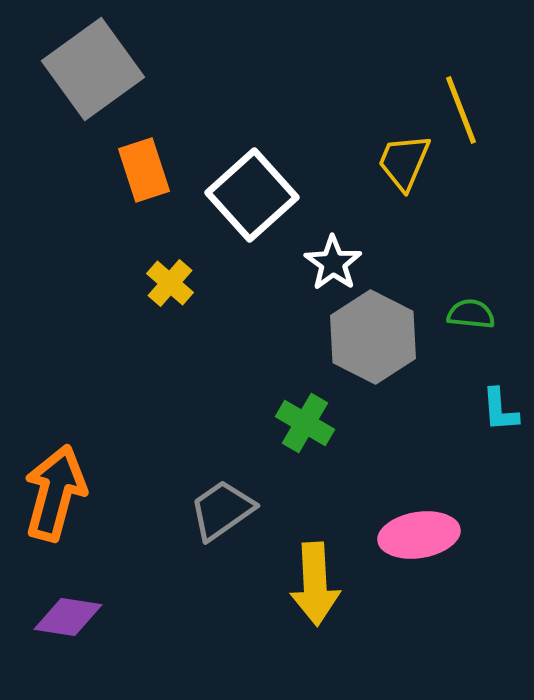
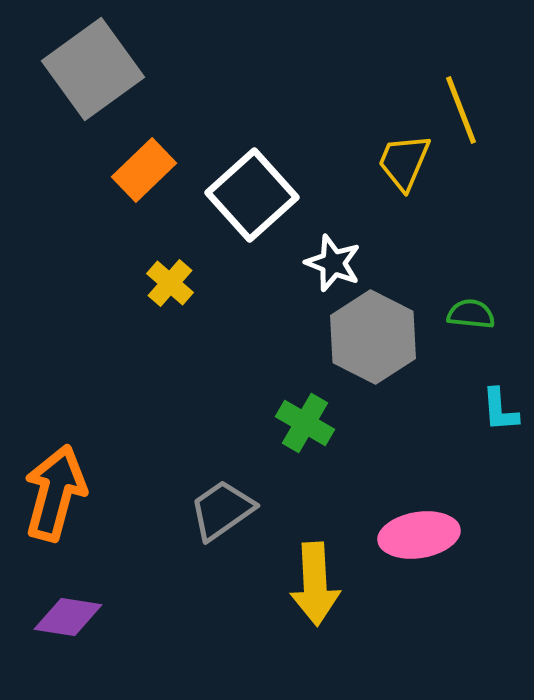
orange rectangle: rotated 64 degrees clockwise
white star: rotated 14 degrees counterclockwise
